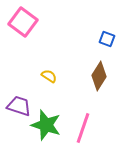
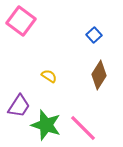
pink square: moved 2 px left, 1 px up
blue square: moved 13 px left, 4 px up; rotated 28 degrees clockwise
brown diamond: moved 1 px up
purple trapezoid: rotated 105 degrees clockwise
pink line: rotated 64 degrees counterclockwise
